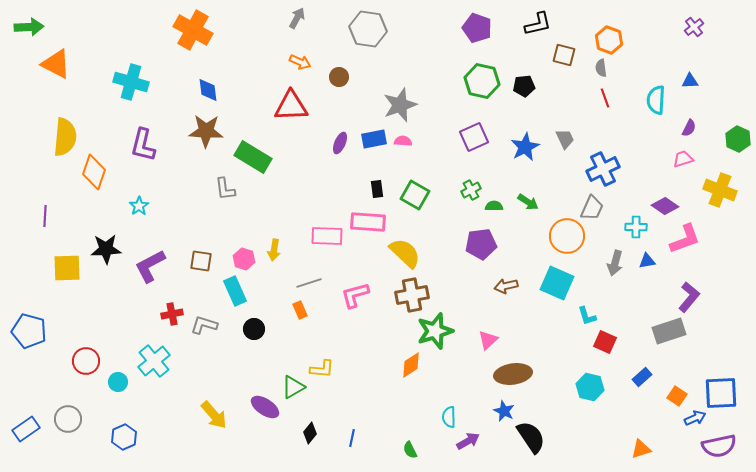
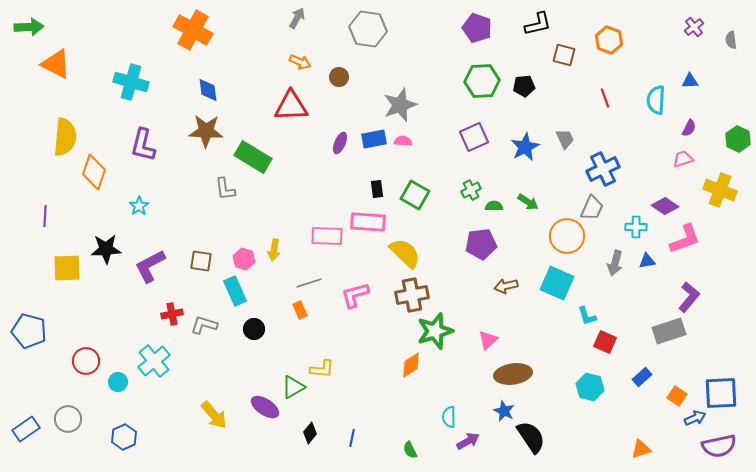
gray semicircle at (601, 68): moved 130 px right, 28 px up
green hexagon at (482, 81): rotated 16 degrees counterclockwise
